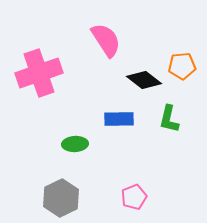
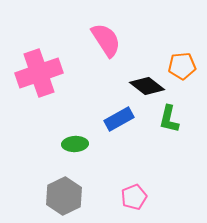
black diamond: moved 3 px right, 6 px down
blue rectangle: rotated 28 degrees counterclockwise
gray hexagon: moved 3 px right, 2 px up
